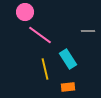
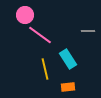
pink circle: moved 3 px down
